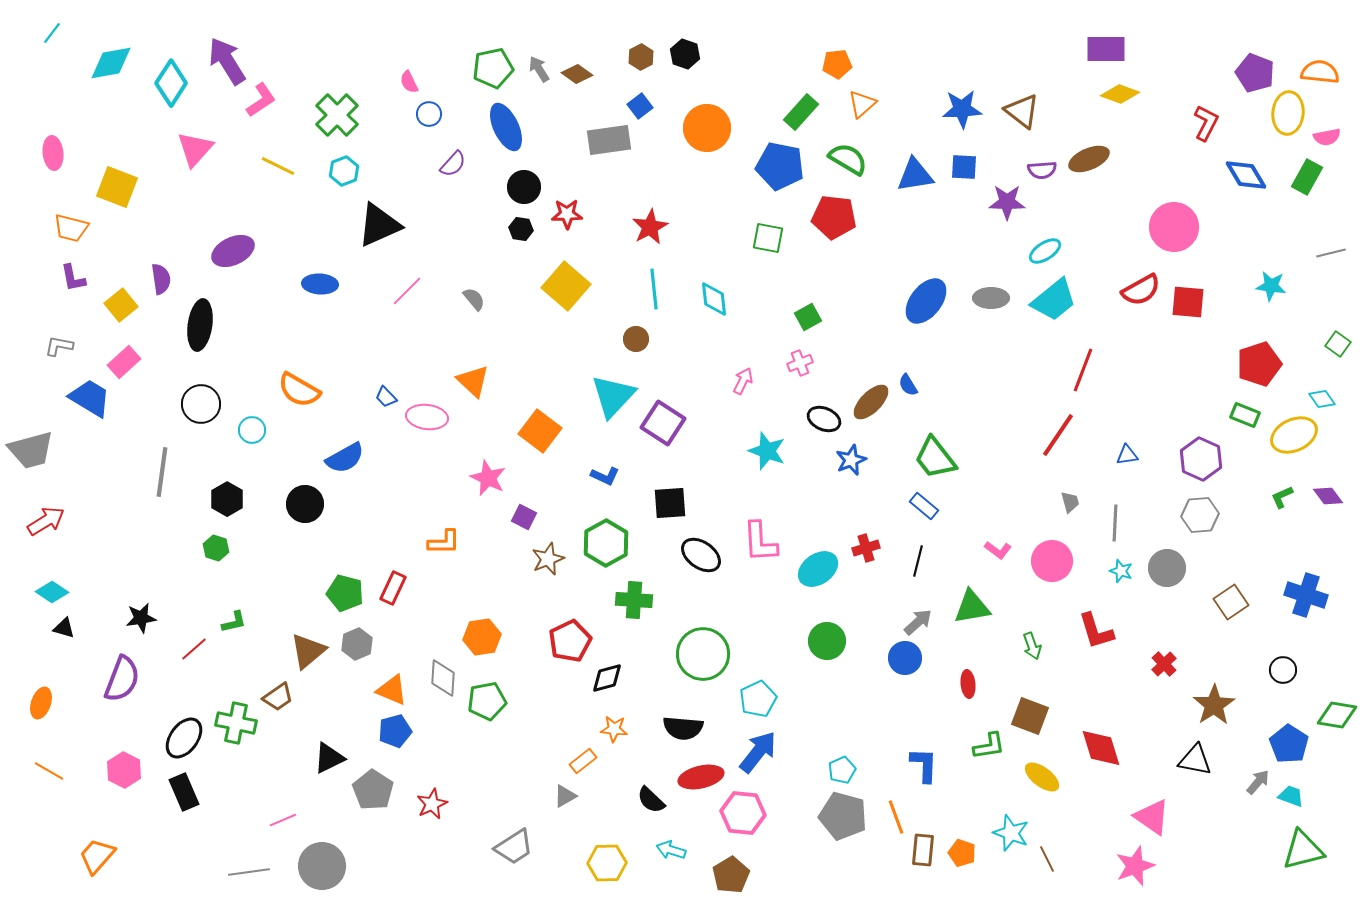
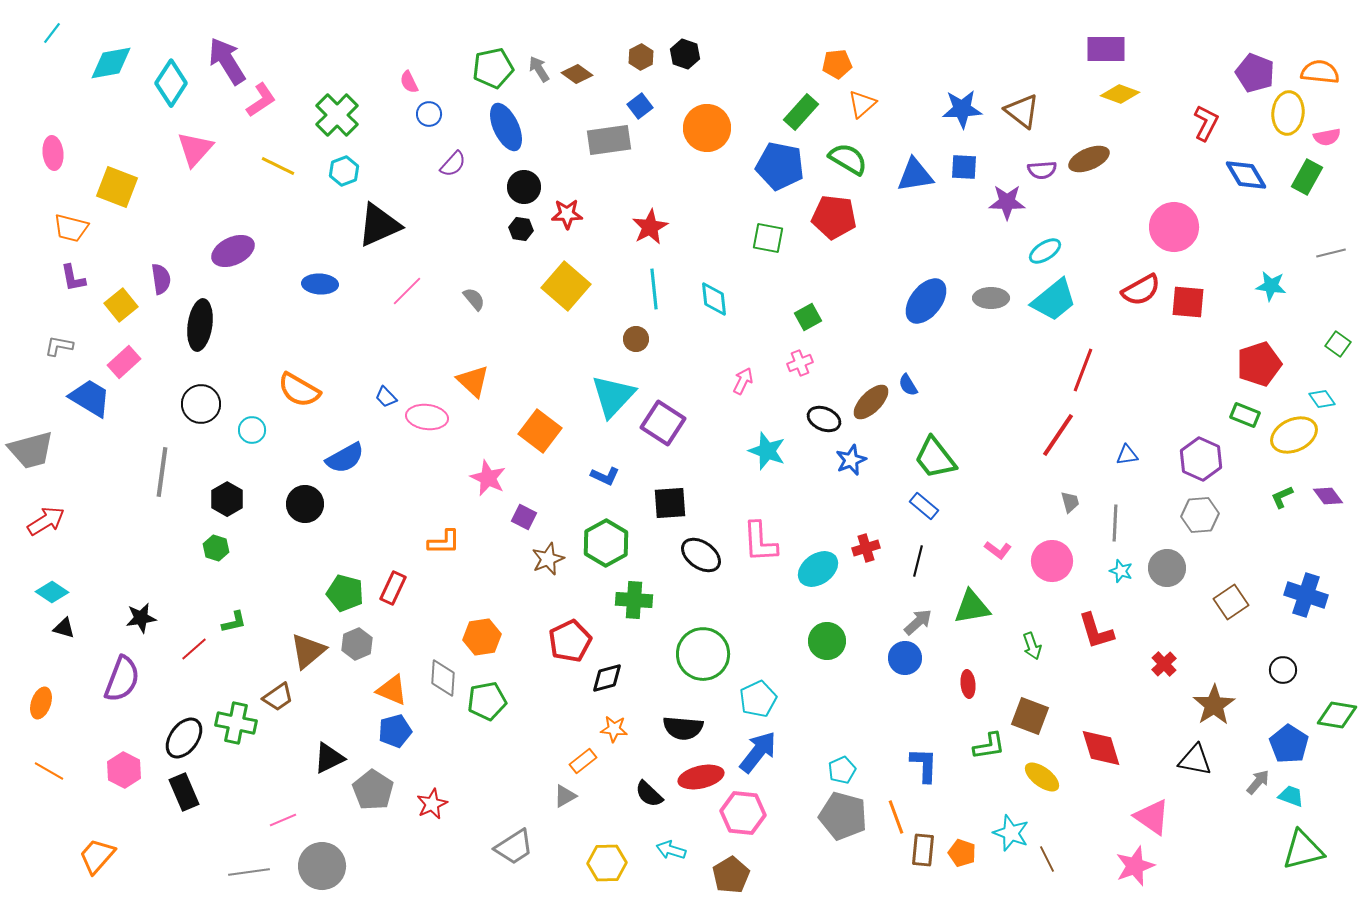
black semicircle at (651, 800): moved 2 px left, 6 px up
